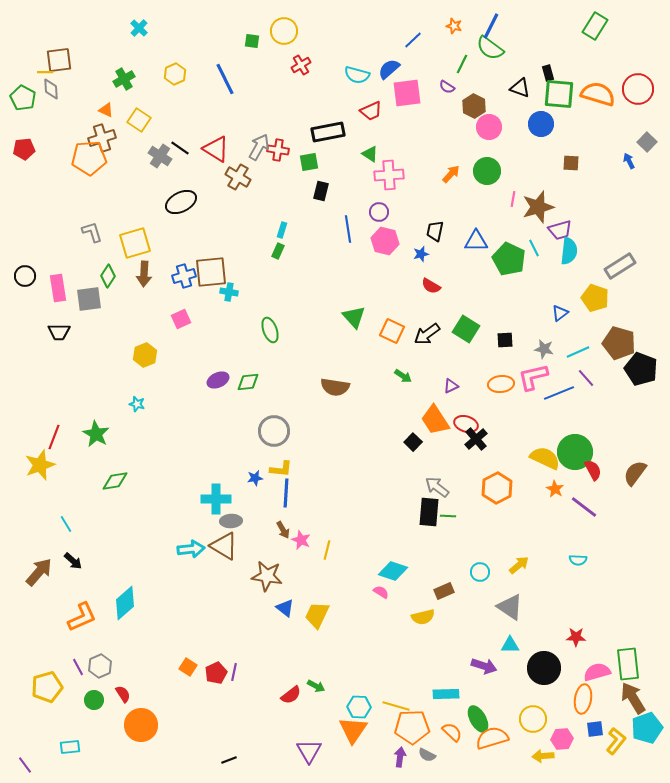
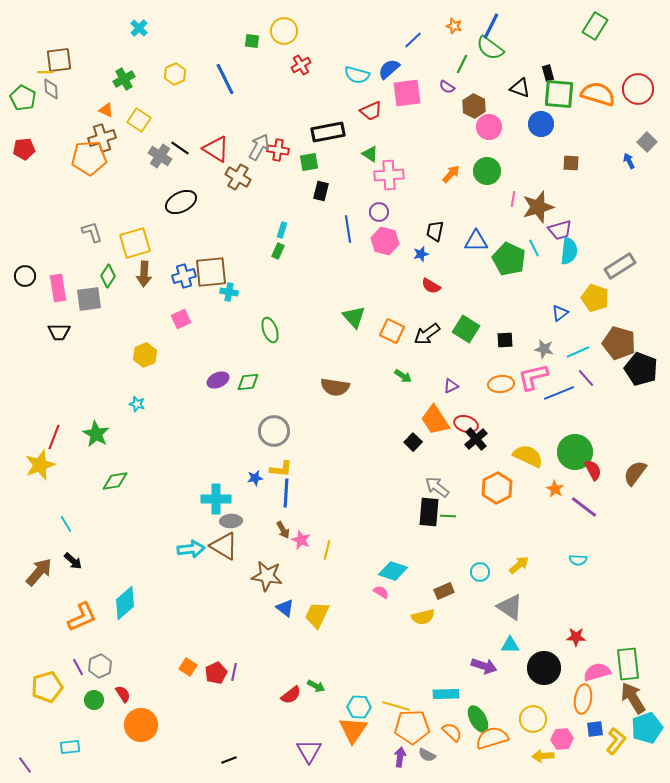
yellow semicircle at (545, 458): moved 17 px left, 2 px up
